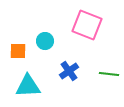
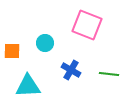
cyan circle: moved 2 px down
orange square: moved 6 px left
blue cross: moved 2 px right, 1 px up; rotated 24 degrees counterclockwise
